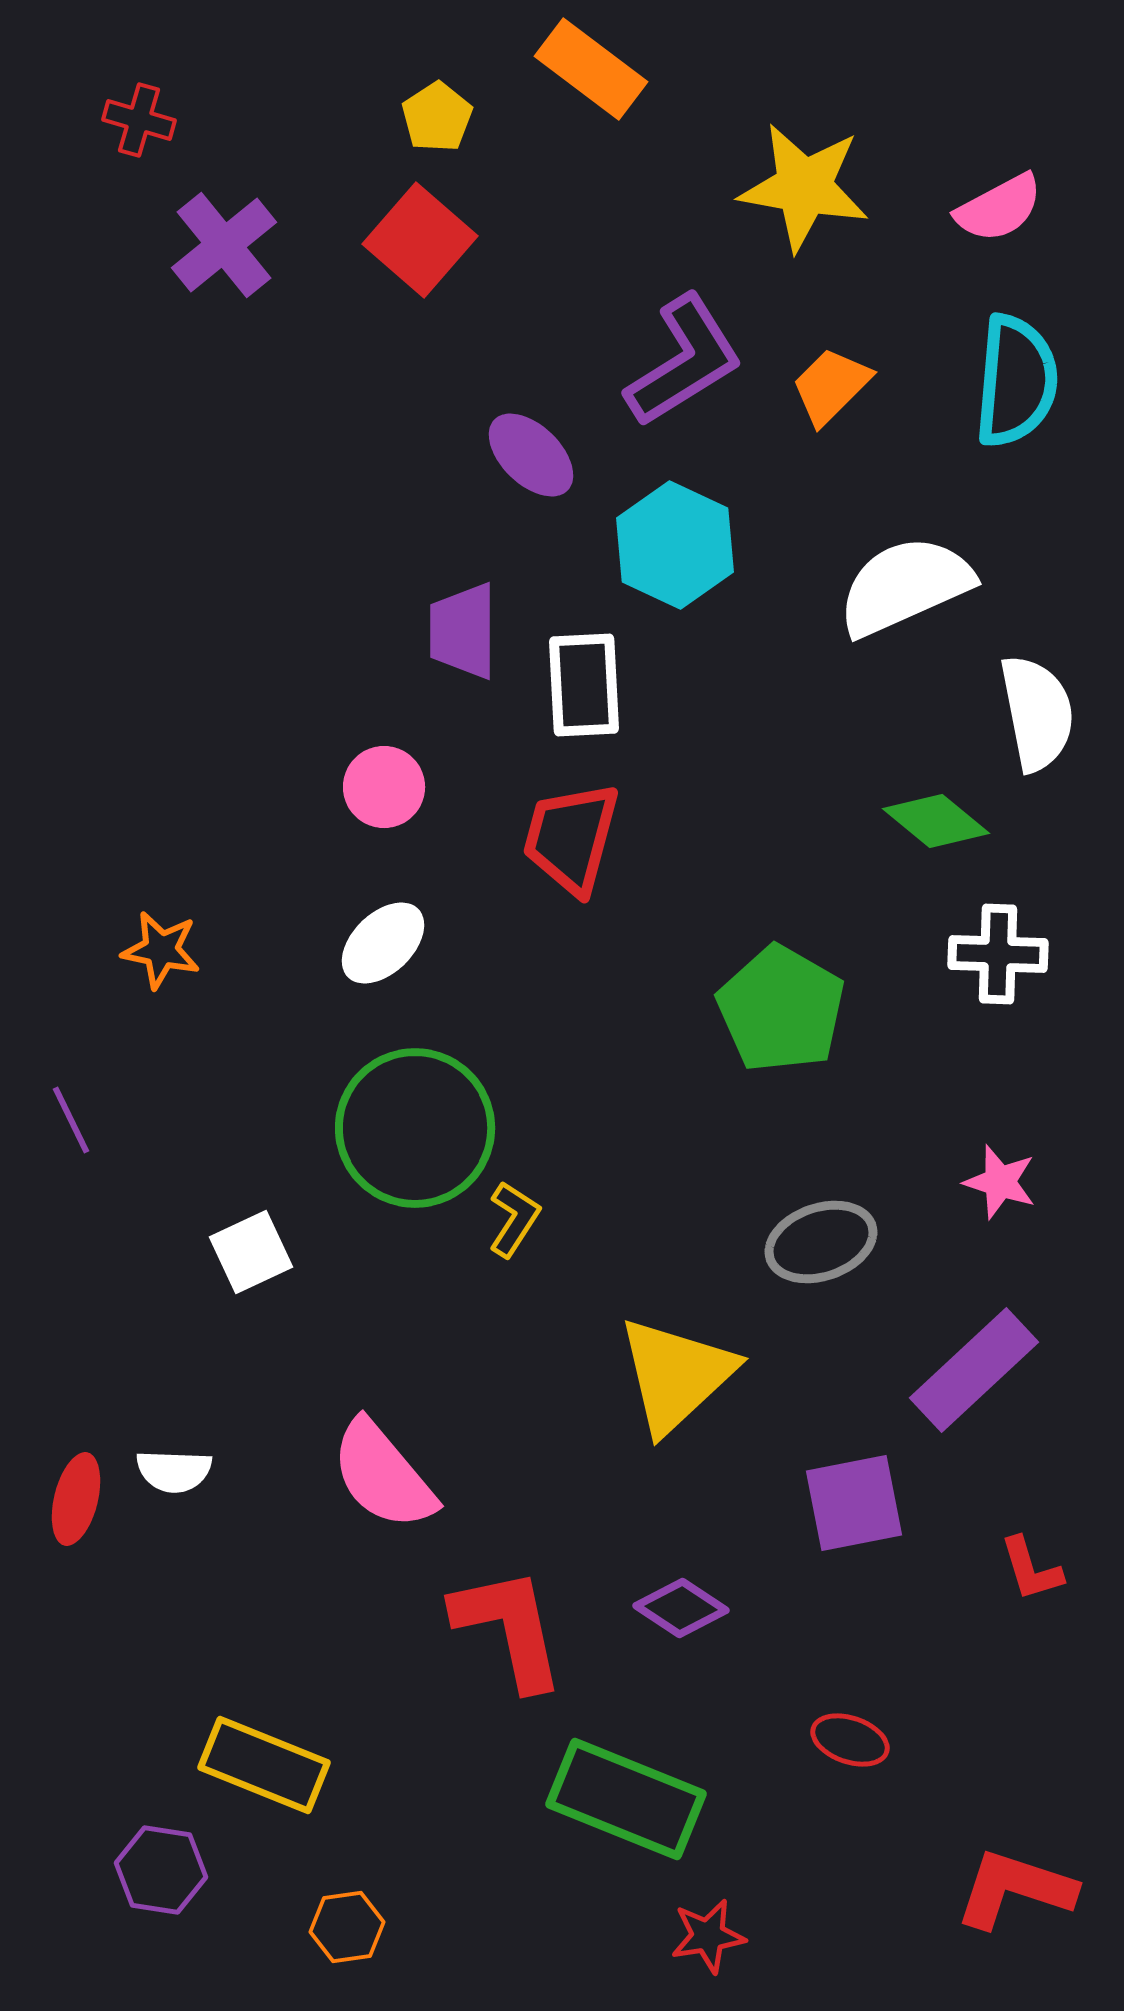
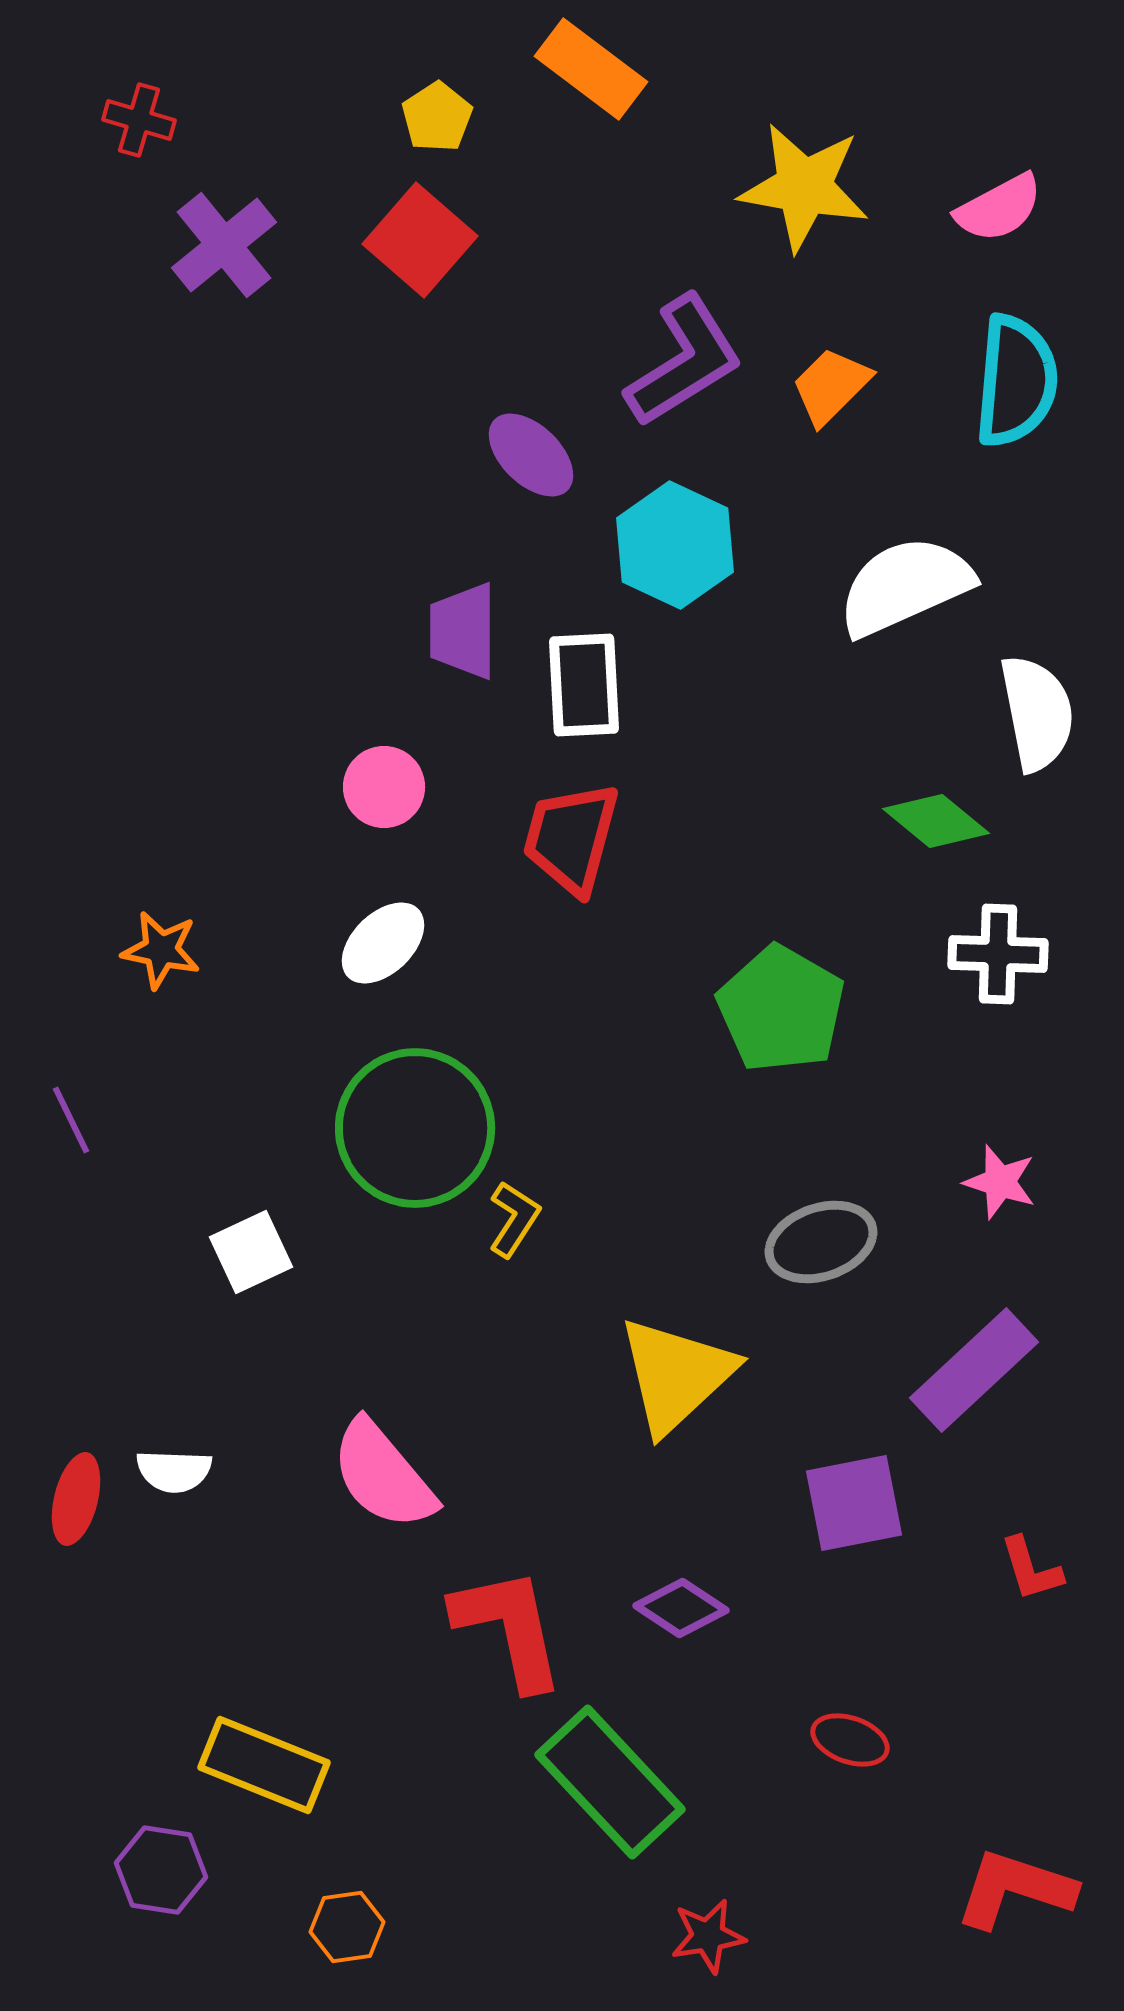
green rectangle at (626, 1799): moved 16 px left, 17 px up; rotated 25 degrees clockwise
